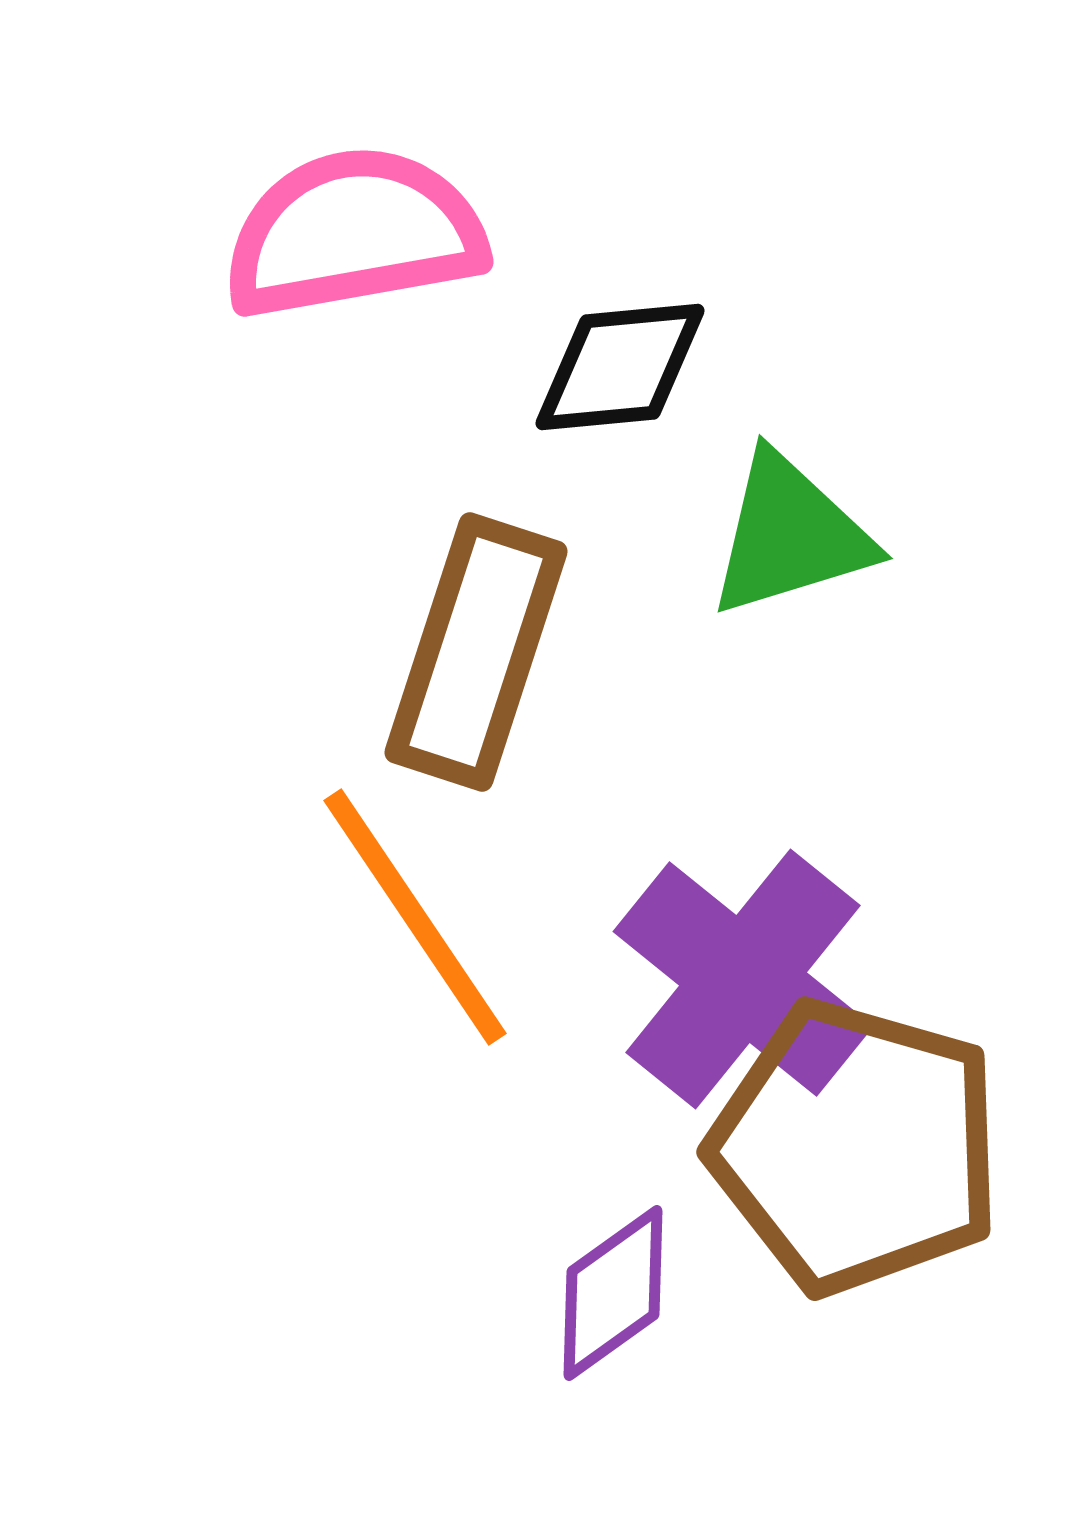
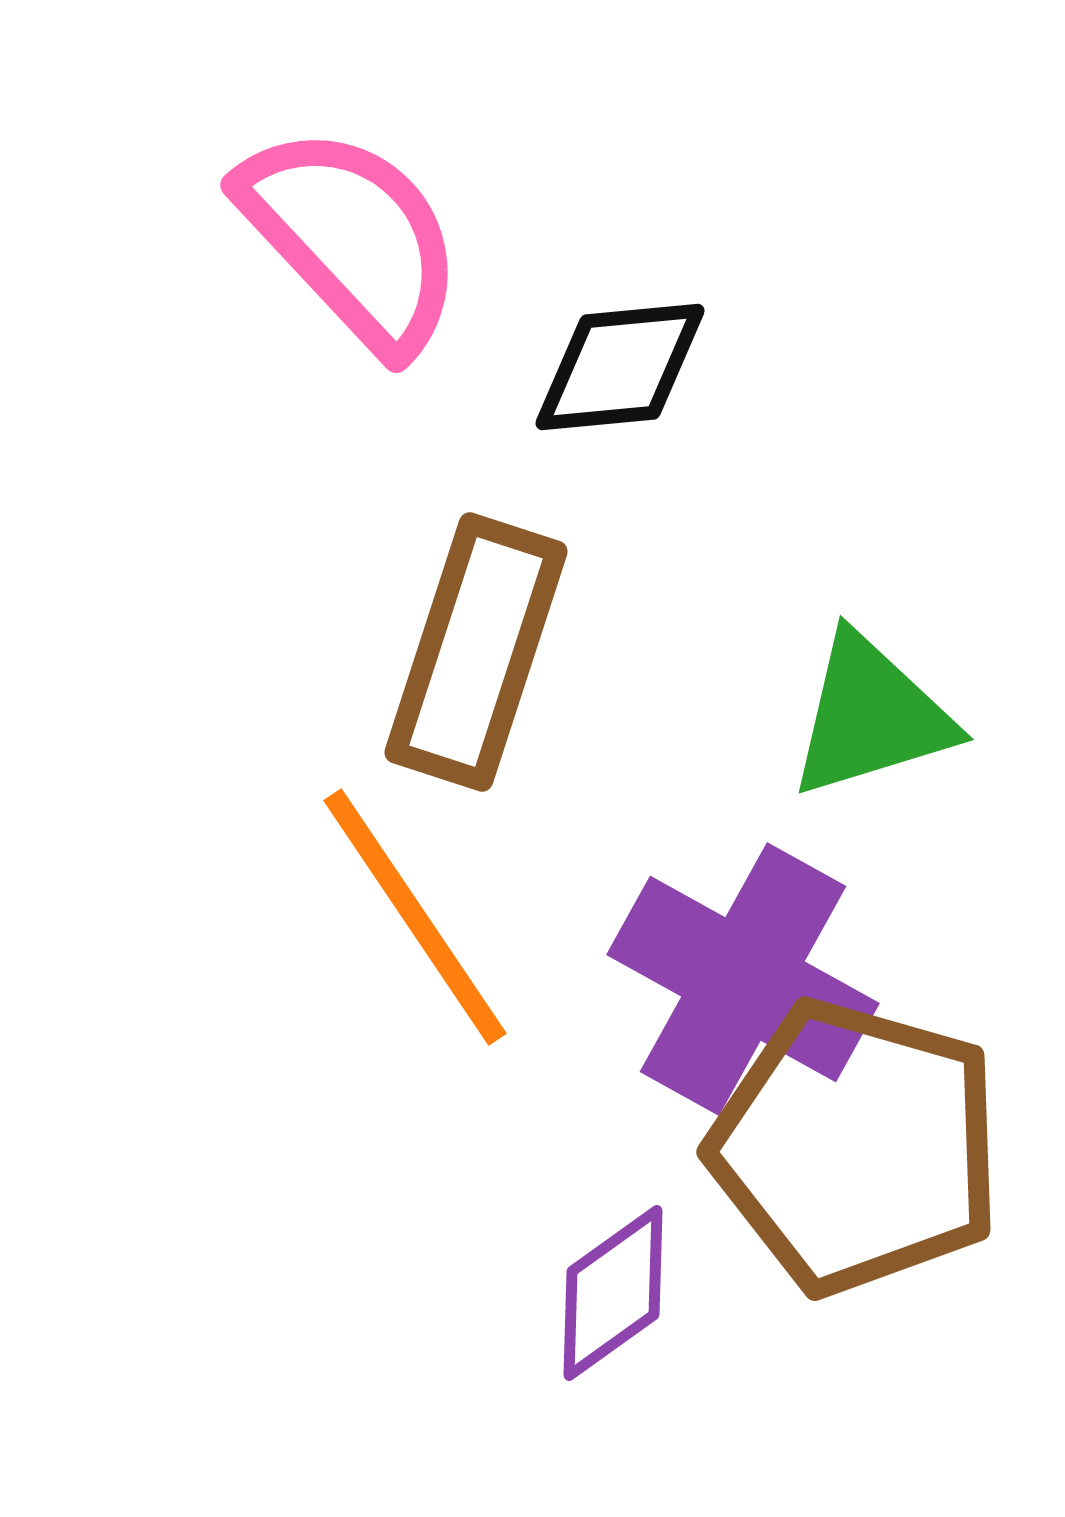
pink semicircle: moved 2 px left, 5 px down; rotated 57 degrees clockwise
green triangle: moved 81 px right, 181 px down
purple cross: rotated 10 degrees counterclockwise
